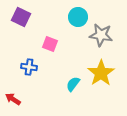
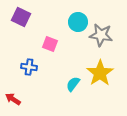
cyan circle: moved 5 px down
yellow star: moved 1 px left
